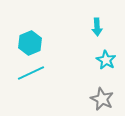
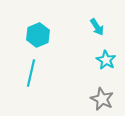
cyan arrow: rotated 30 degrees counterclockwise
cyan hexagon: moved 8 px right, 8 px up
cyan line: rotated 52 degrees counterclockwise
